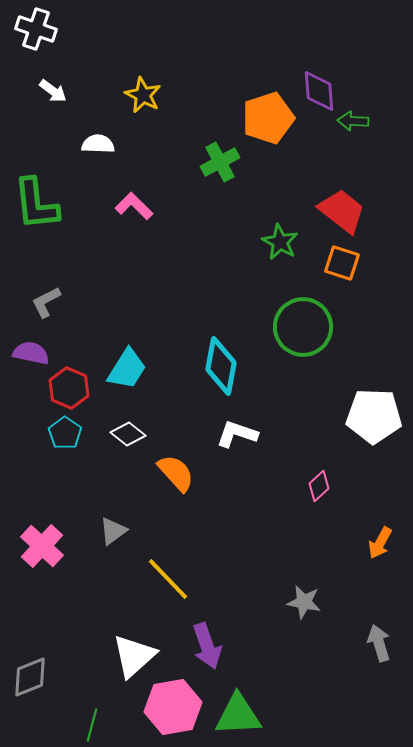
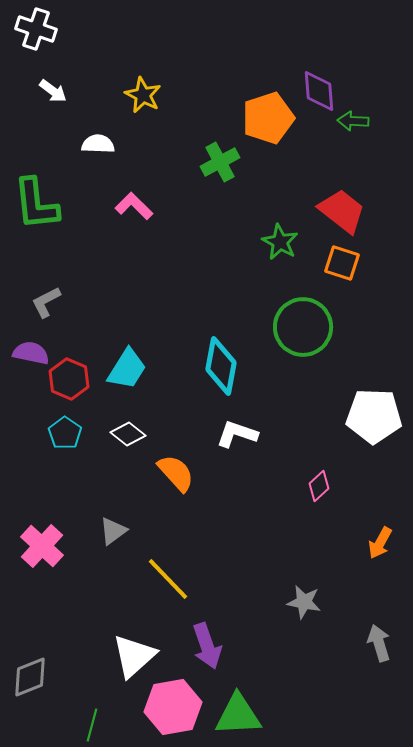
red hexagon: moved 9 px up
